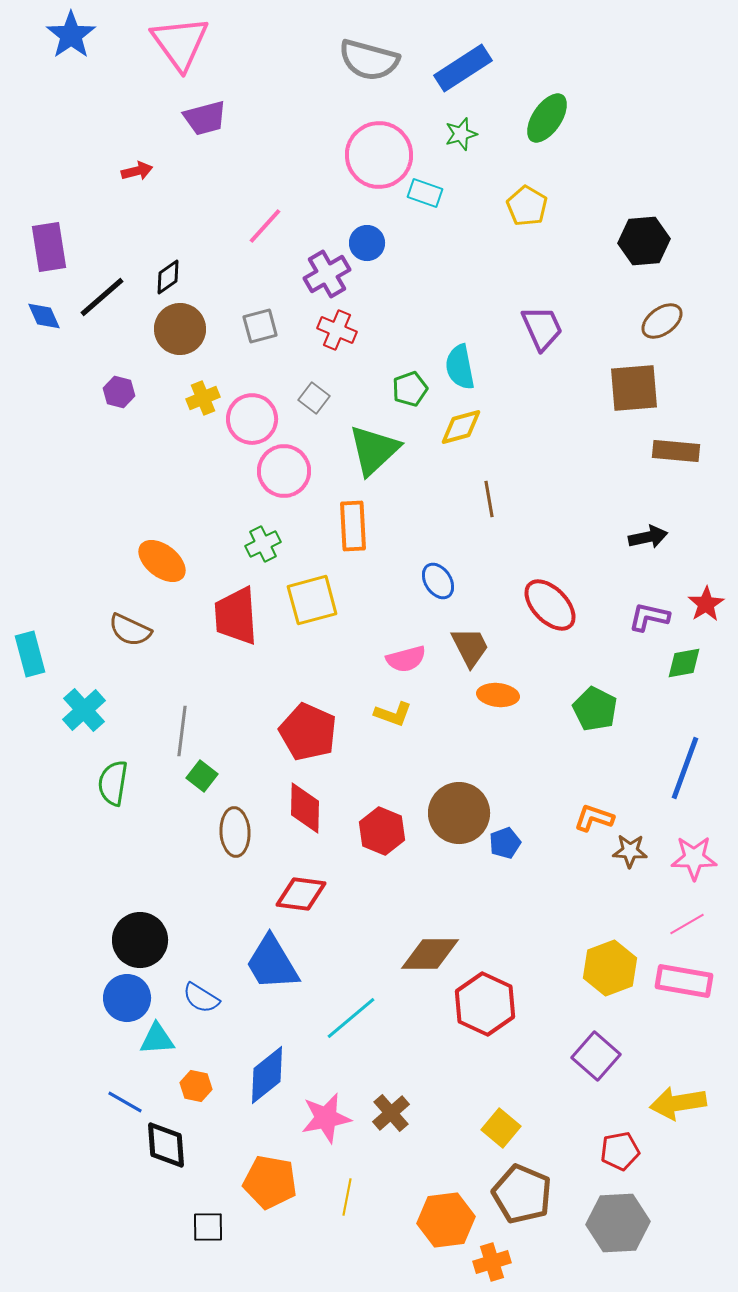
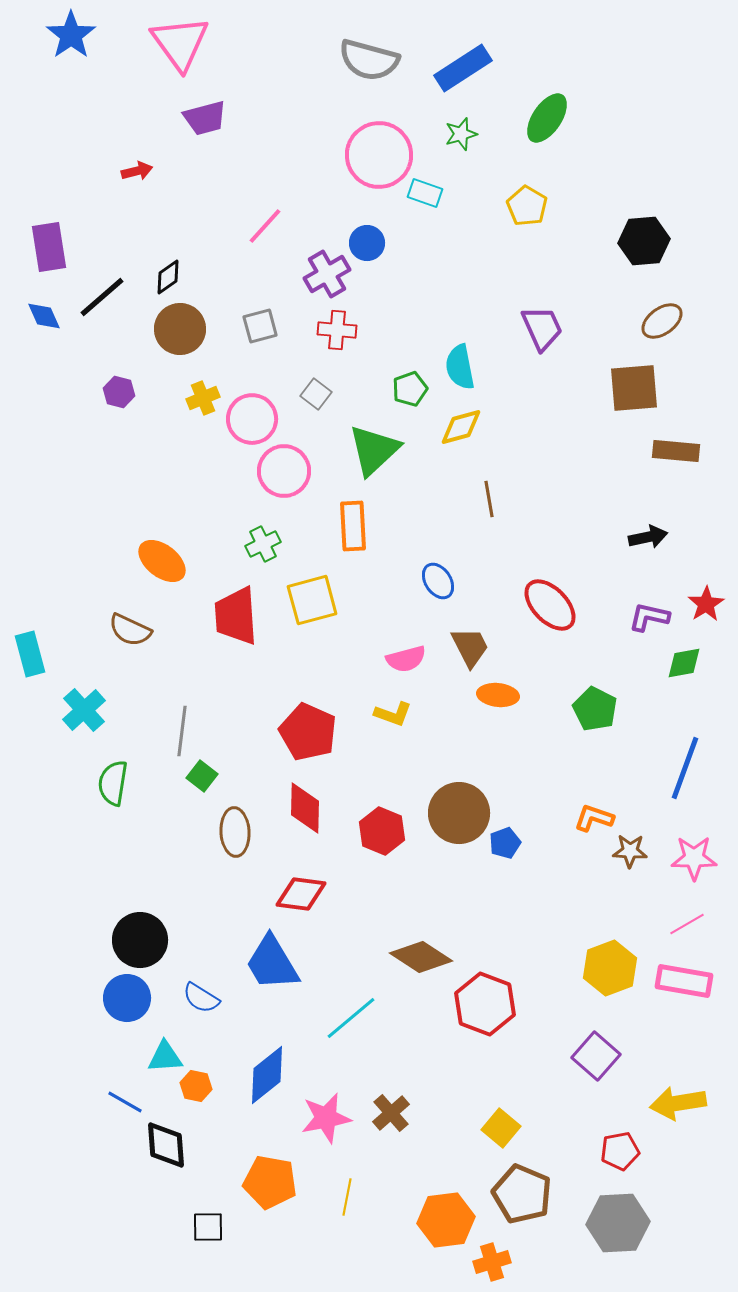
red cross at (337, 330): rotated 18 degrees counterclockwise
gray square at (314, 398): moved 2 px right, 4 px up
brown diamond at (430, 954): moved 9 px left, 3 px down; rotated 34 degrees clockwise
red hexagon at (485, 1004): rotated 4 degrees counterclockwise
cyan triangle at (157, 1039): moved 8 px right, 18 px down
